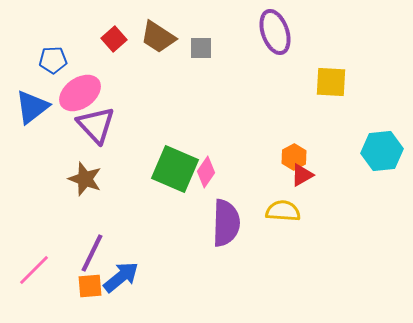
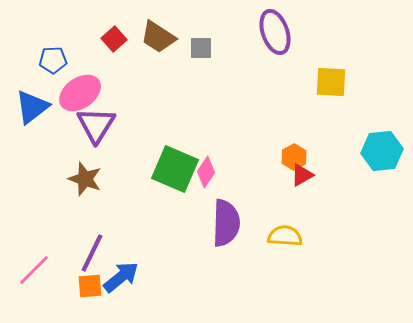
purple triangle: rotated 15 degrees clockwise
yellow semicircle: moved 2 px right, 25 px down
